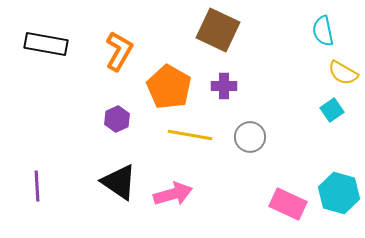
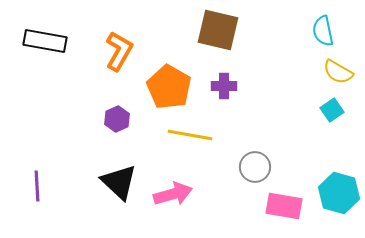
brown square: rotated 12 degrees counterclockwise
black rectangle: moved 1 px left, 3 px up
yellow semicircle: moved 5 px left, 1 px up
gray circle: moved 5 px right, 30 px down
black triangle: rotated 9 degrees clockwise
pink rectangle: moved 4 px left, 2 px down; rotated 15 degrees counterclockwise
